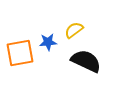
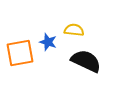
yellow semicircle: rotated 42 degrees clockwise
blue star: rotated 24 degrees clockwise
